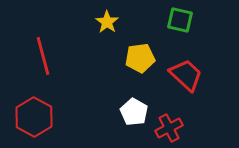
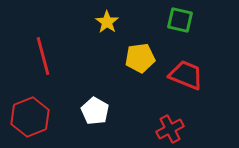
red trapezoid: rotated 21 degrees counterclockwise
white pentagon: moved 39 px left, 1 px up
red hexagon: moved 4 px left; rotated 9 degrees clockwise
red cross: moved 1 px right, 1 px down
